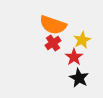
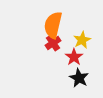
orange semicircle: rotated 84 degrees clockwise
